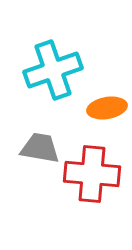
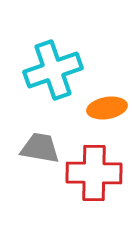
red cross: moved 2 px right, 1 px up; rotated 4 degrees counterclockwise
